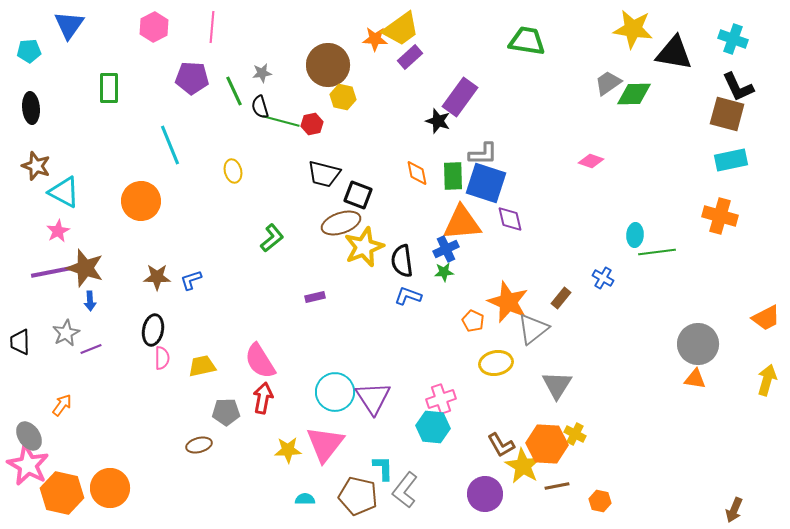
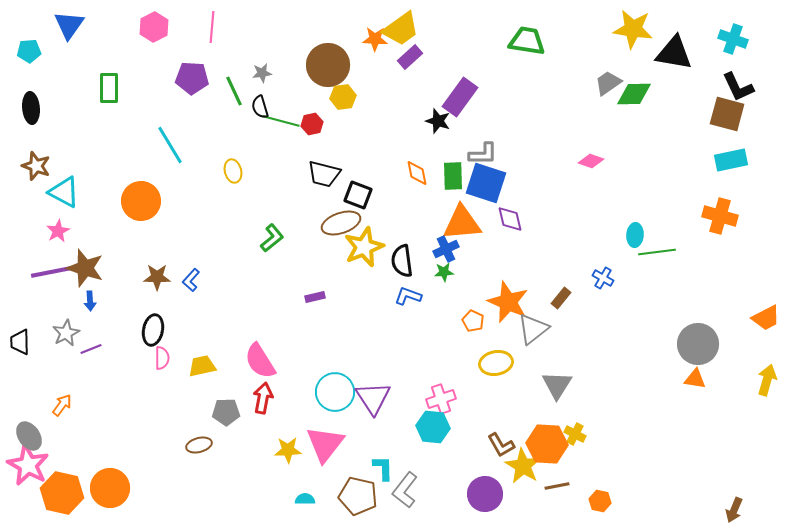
yellow hexagon at (343, 97): rotated 20 degrees counterclockwise
cyan line at (170, 145): rotated 9 degrees counterclockwise
blue L-shape at (191, 280): rotated 30 degrees counterclockwise
